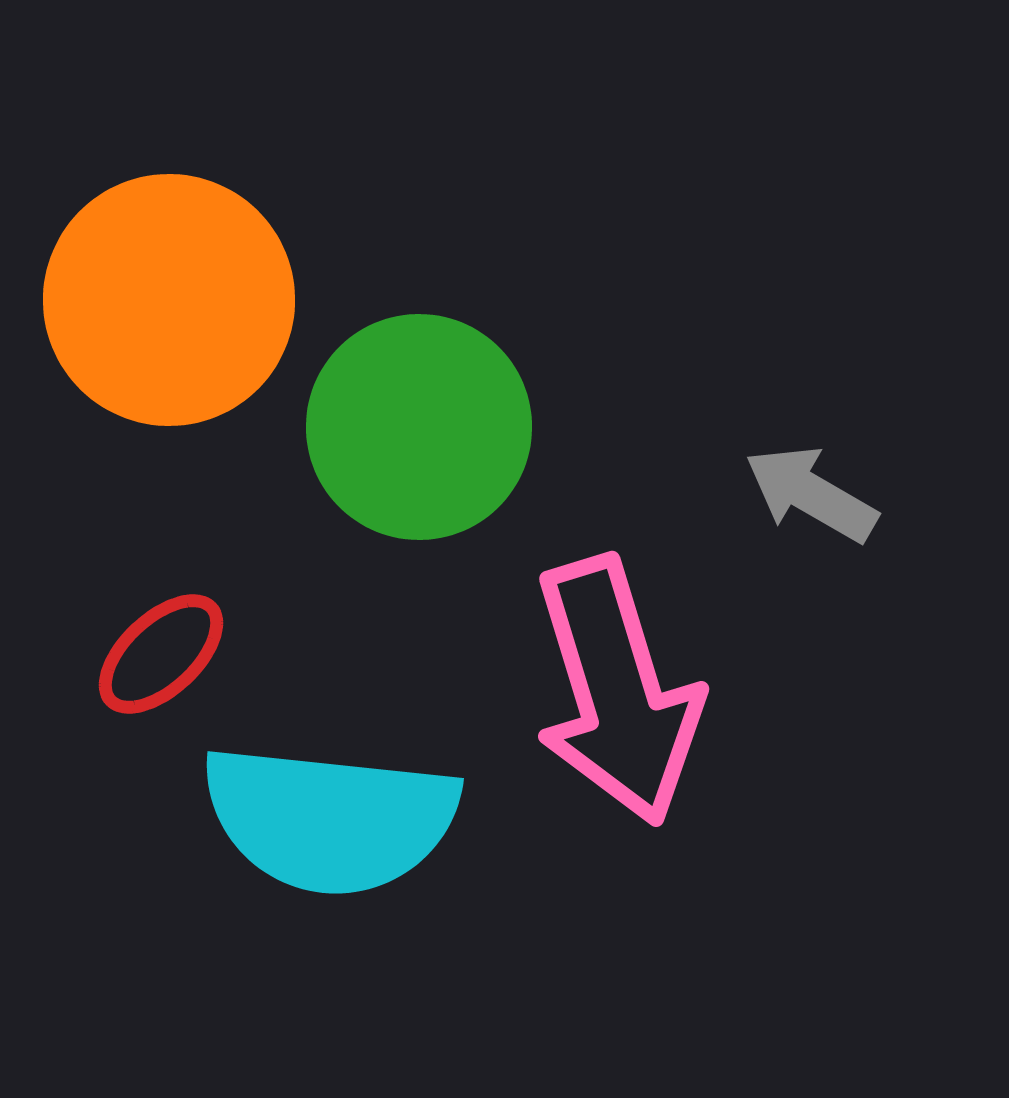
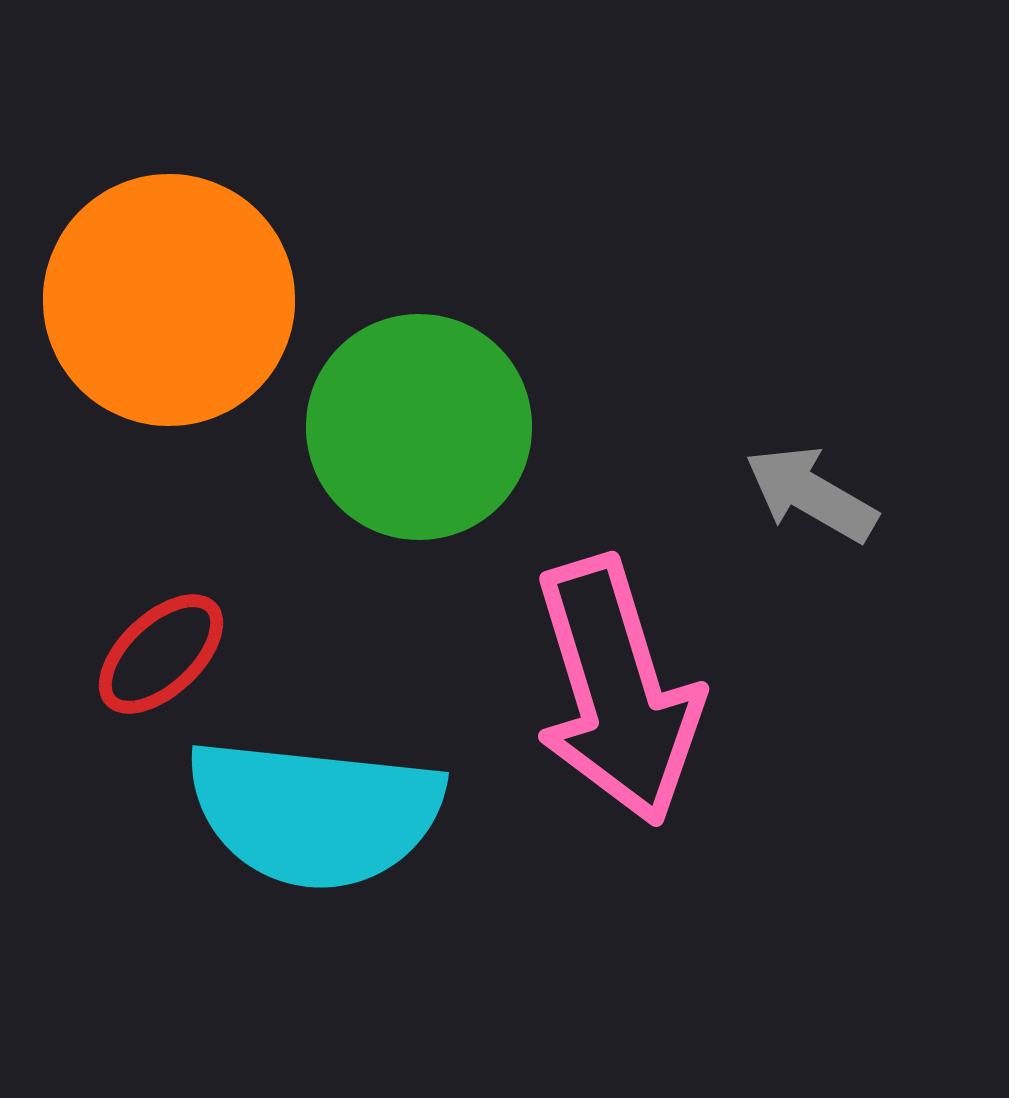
cyan semicircle: moved 15 px left, 6 px up
